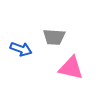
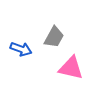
gray trapezoid: rotated 65 degrees counterclockwise
